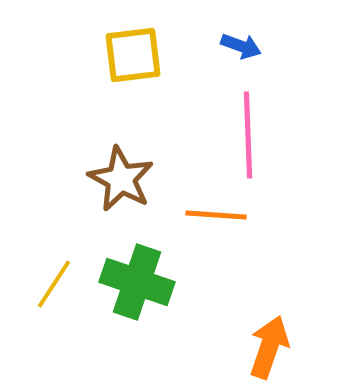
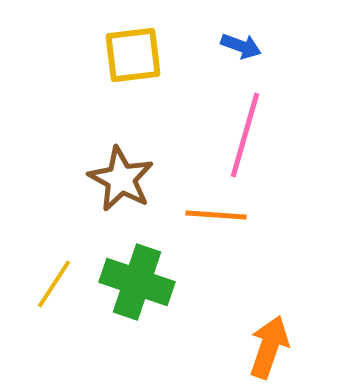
pink line: moved 3 px left; rotated 18 degrees clockwise
